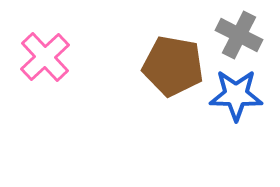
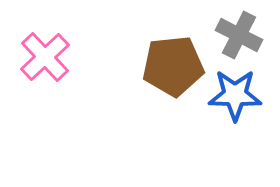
brown pentagon: rotated 16 degrees counterclockwise
blue star: moved 1 px left
